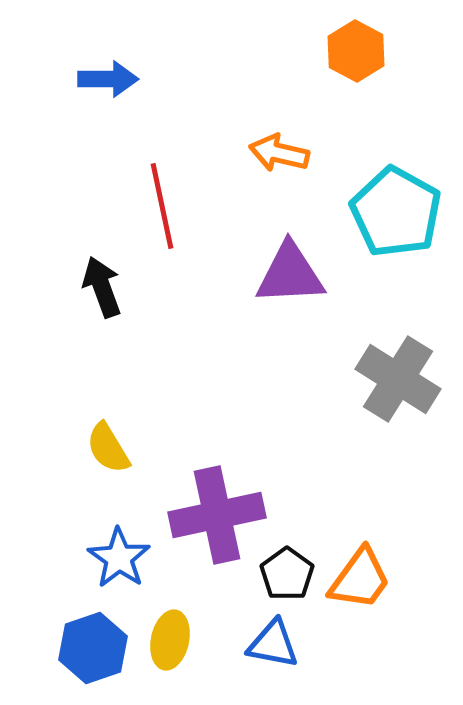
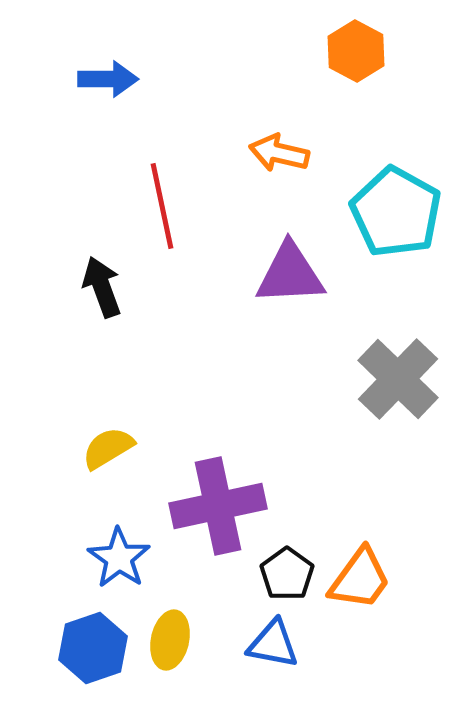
gray cross: rotated 12 degrees clockwise
yellow semicircle: rotated 90 degrees clockwise
purple cross: moved 1 px right, 9 px up
